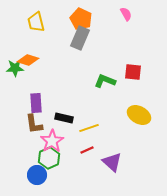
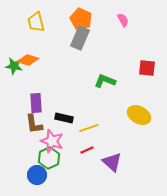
pink semicircle: moved 3 px left, 6 px down
green star: moved 1 px left, 2 px up; rotated 12 degrees clockwise
red square: moved 14 px right, 4 px up
pink star: rotated 20 degrees counterclockwise
